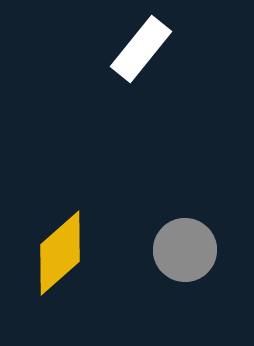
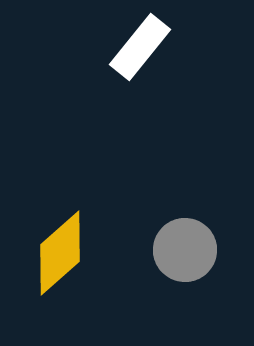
white rectangle: moved 1 px left, 2 px up
